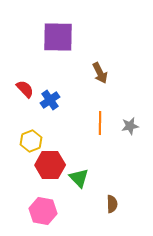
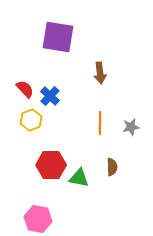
purple square: rotated 8 degrees clockwise
brown arrow: rotated 20 degrees clockwise
blue cross: moved 4 px up; rotated 12 degrees counterclockwise
gray star: moved 1 px right, 1 px down
yellow hexagon: moved 21 px up
red hexagon: moved 1 px right
green triangle: rotated 35 degrees counterclockwise
brown semicircle: moved 37 px up
pink hexagon: moved 5 px left, 8 px down
